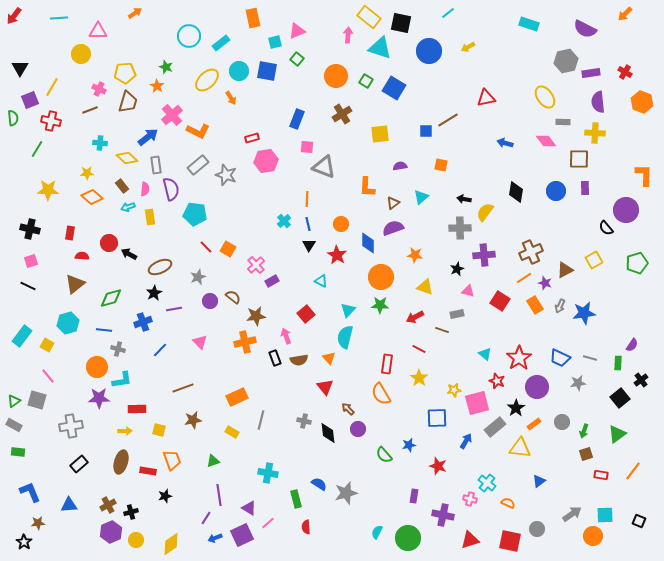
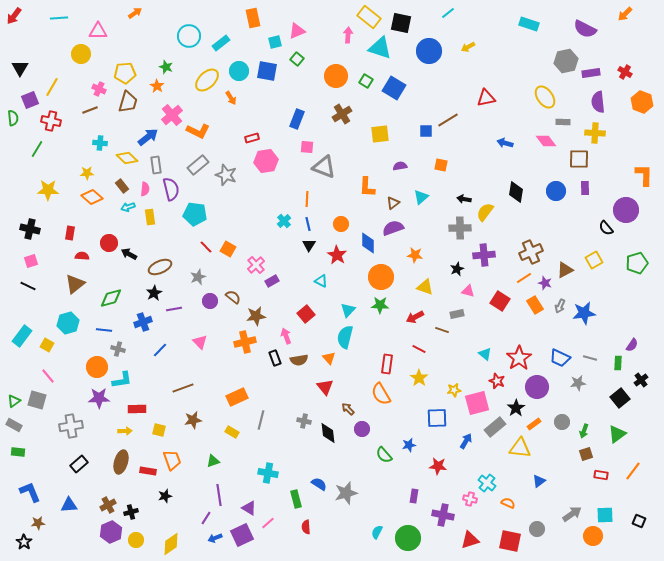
purple circle at (358, 429): moved 4 px right
red star at (438, 466): rotated 12 degrees counterclockwise
